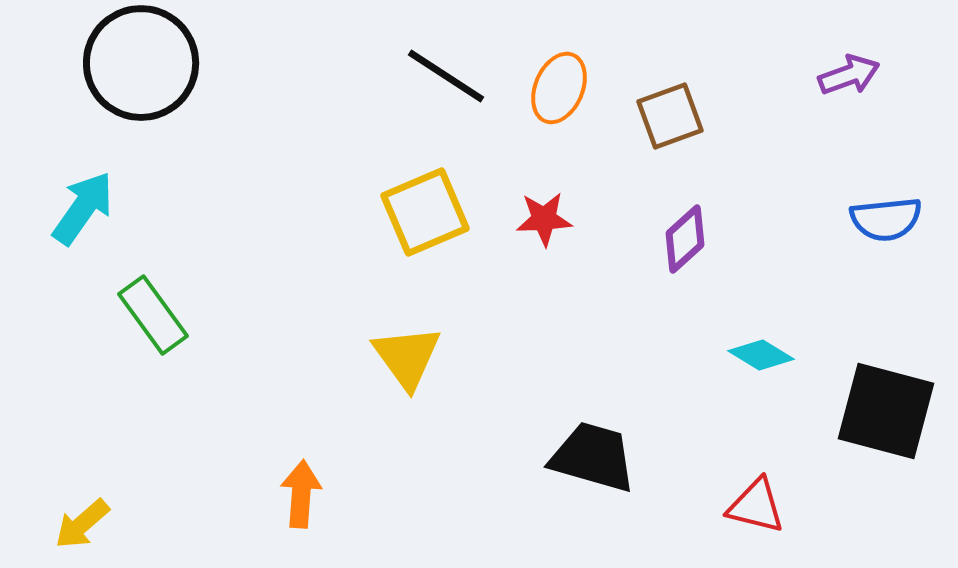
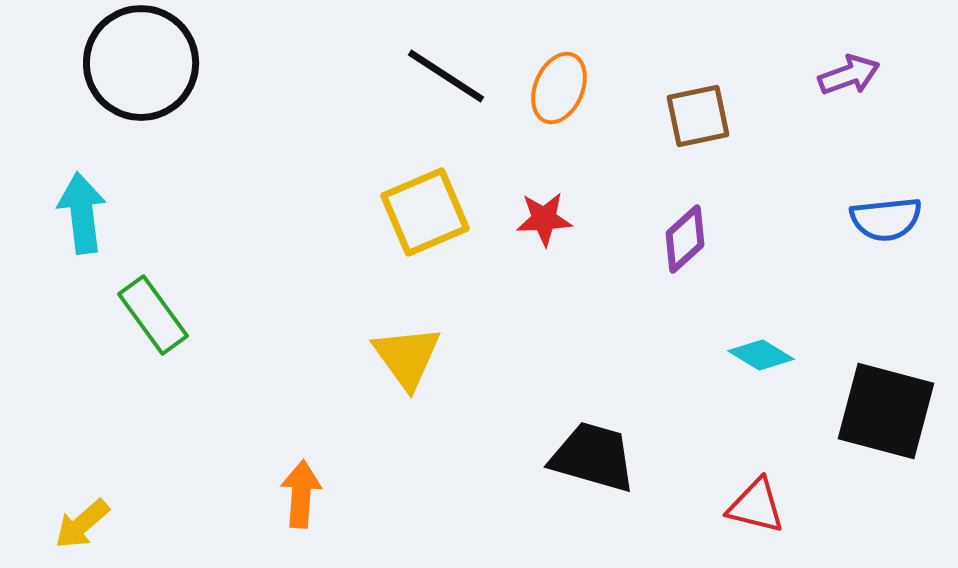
brown square: moved 28 px right; rotated 8 degrees clockwise
cyan arrow: moved 1 px left, 5 px down; rotated 42 degrees counterclockwise
